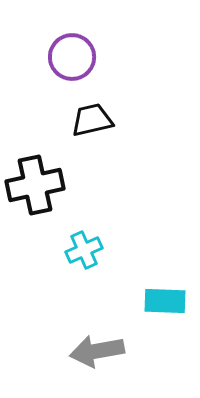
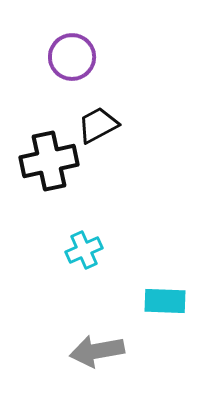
black trapezoid: moved 6 px right, 5 px down; rotated 15 degrees counterclockwise
black cross: moved 14 px right, 24 px up
